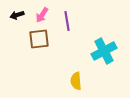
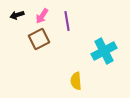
pink arrow: moved 1 px down
brown square: rotated 20 degrees counterclockwise
